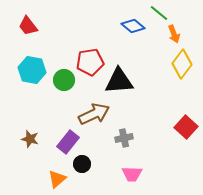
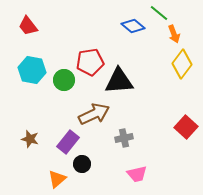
pink trapezoid: moved 5 px right; rotated 15 degrees counterclockwise
